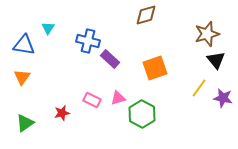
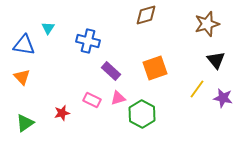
brown star: moved 10 px up
purple rectangle: moved 1 px right, 12 px down
orange triangle: rotated 18 degrees counterclockwise
yellow line: moved 2 px left, 1 px down
